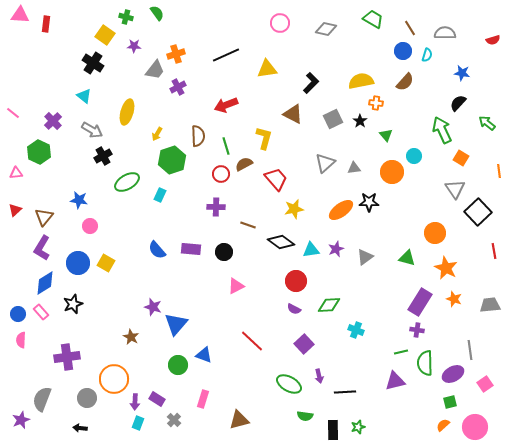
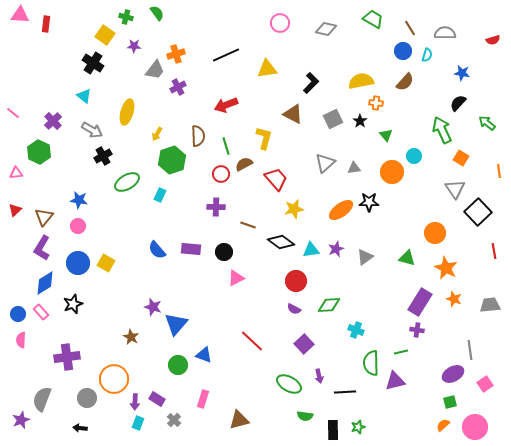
pink circle at (90, 226): moved 12 px left
pink triangle at (236, 286): moved 8 px up
green semicircle at (425, 363): moved 54 px left
